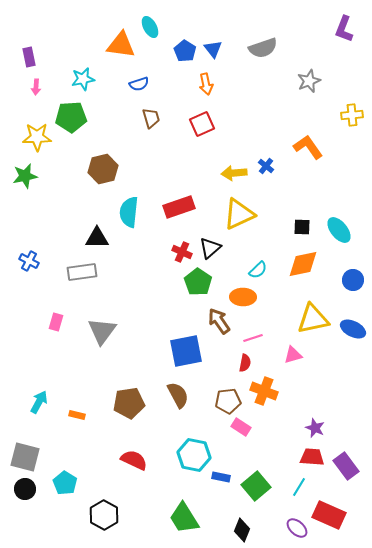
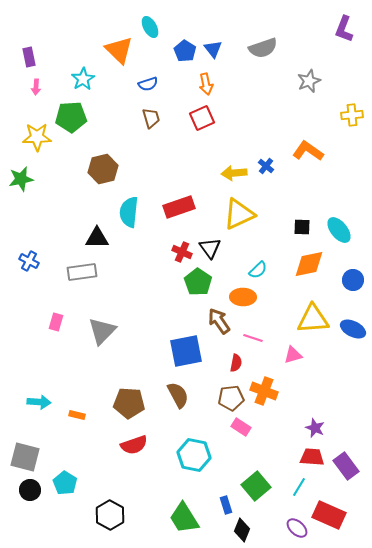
orange triangle at (121, 45): moved 2 px left, 5 px down; rotated 36 degrees clockwise
cyan star at (83, 79): rotated 20 degrees counterclockwise
blue semicircle at (139, 84): moved 9 px right
red square at (202, 124): moved 6 px up
orange L-shape at (308, 147): moved 4 px down; rotated 20 degrees counterclockwise
green star at (25, 176): moved 4 px left, 3 px down
black triangle at (210, 248): rotated 25 degrees counterclockwise
orange diamond at (303, 264): moved 6 px right
yellow triangle at (313, 319): rotated 8 degrees clockwise
gray triangle at (102, 331): rotated 8 degrees clockwise
pink line at (253, 338): rotated 36 degrees clockwise
red semicircle at (245, 363): moved 9 px left
brown pentagon at (228, 401): moved 3 px right, 3 px up
cyan arrow at (39, 402): rotated 65 degrees clockwise
brown pentagon at (129, 403): rotated 12 degrees clockwise
red semicircle at (134, 460): moved 15 px up; rotated 136 degrees clockwise
blue rectangle at (221, 477): moved 5 px right, 28 px down; rotated 60 degrees clockwise
black circle at (25, 489): moved 5 px right, 1 px down
black hexagon at (104, 515): moved 6 px right
